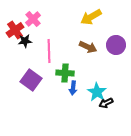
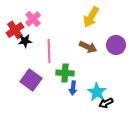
yellow arrow: rotated 30 degrees counterclockwise
